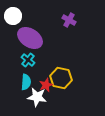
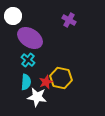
red star: moved 3 px up
